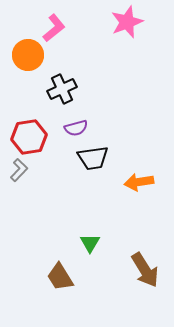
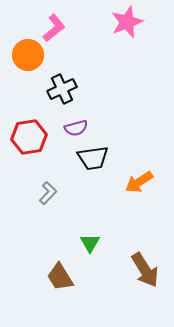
gray L-shape: moved 29 px right, 23 px down
orange arrow: rotated 24 degrees counterclockwise
